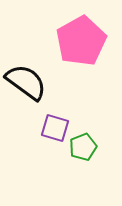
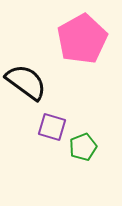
pink pentagon: moved 1 px right, 2 px up
purple square: moved 3 px left, 1 px up
